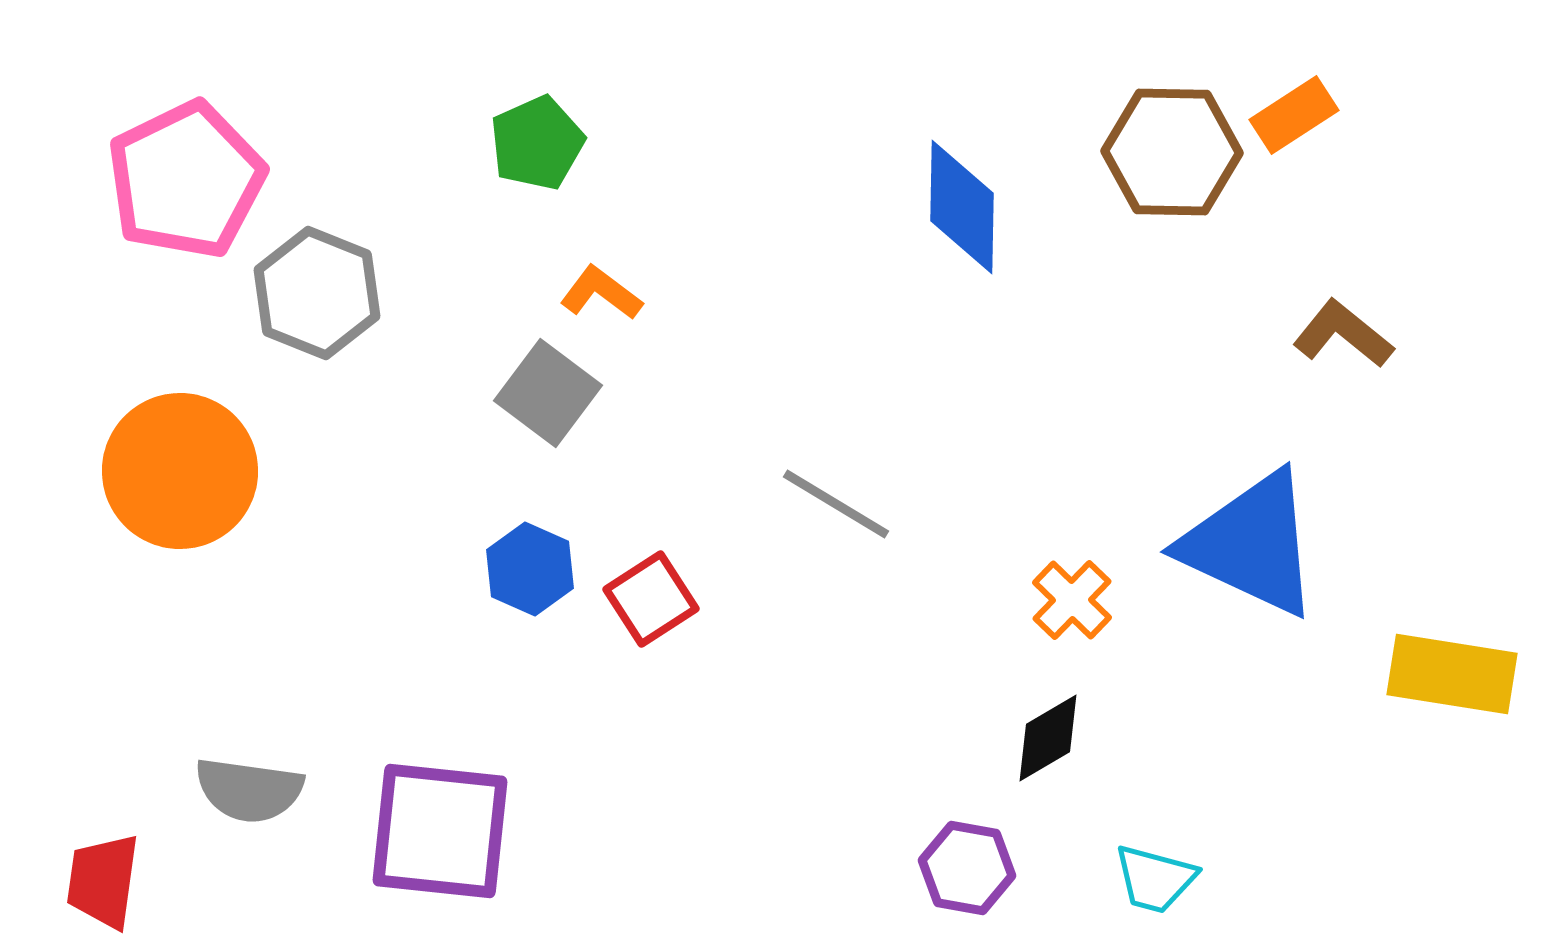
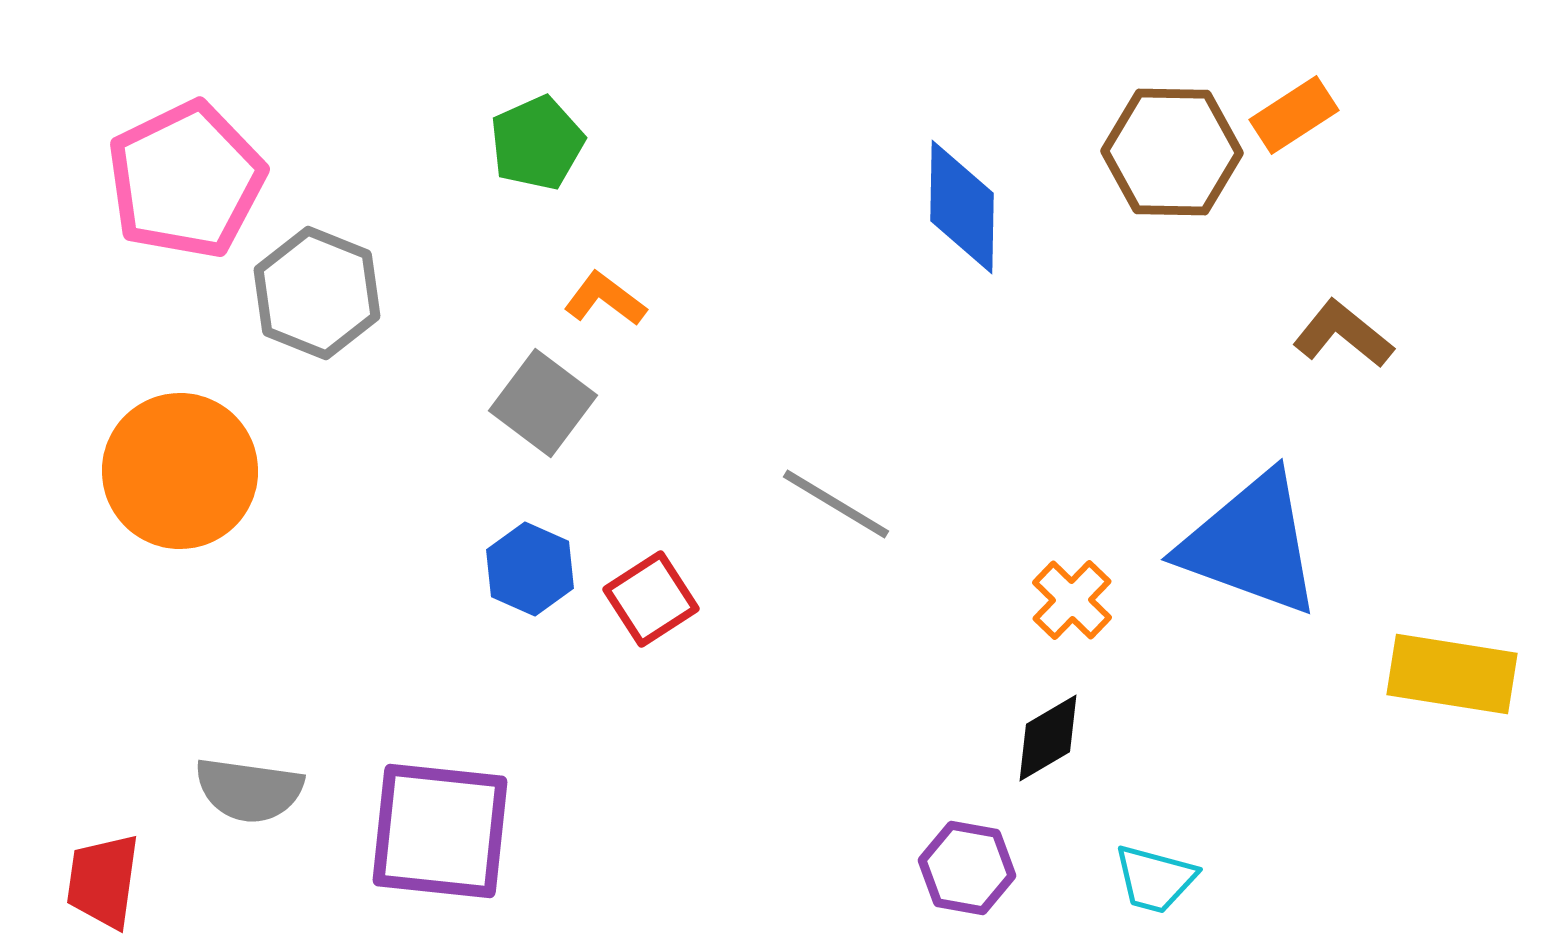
orange L-shape: moved 4 px right, 6 px down
gray square: moved 5 px left, 10 px down
blue triangle: rotated 5 degrees counterclockwise
